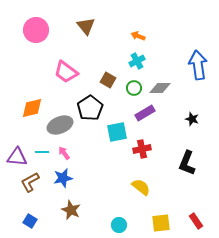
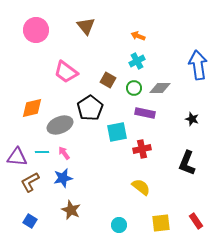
purple rectangle: rotated 42 degrees clockwise
